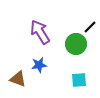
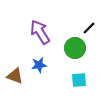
black line: moved 1 px left, 1 px down
green circle: moved 1 px left, 4 px down
brown triangle: moved 3 px left, 3 px up
